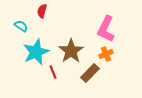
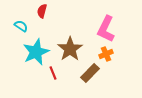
brown star: moved 1 px left, 2 px up
red line: moved 1 px down
